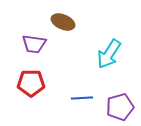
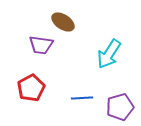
brown ellipse: rotated 10 degrees clockwise
purple trapezoid: moved 7 px right, 1 px down
red pentagon: moved 5 px down; rotated 28 degrees counterclockwise
